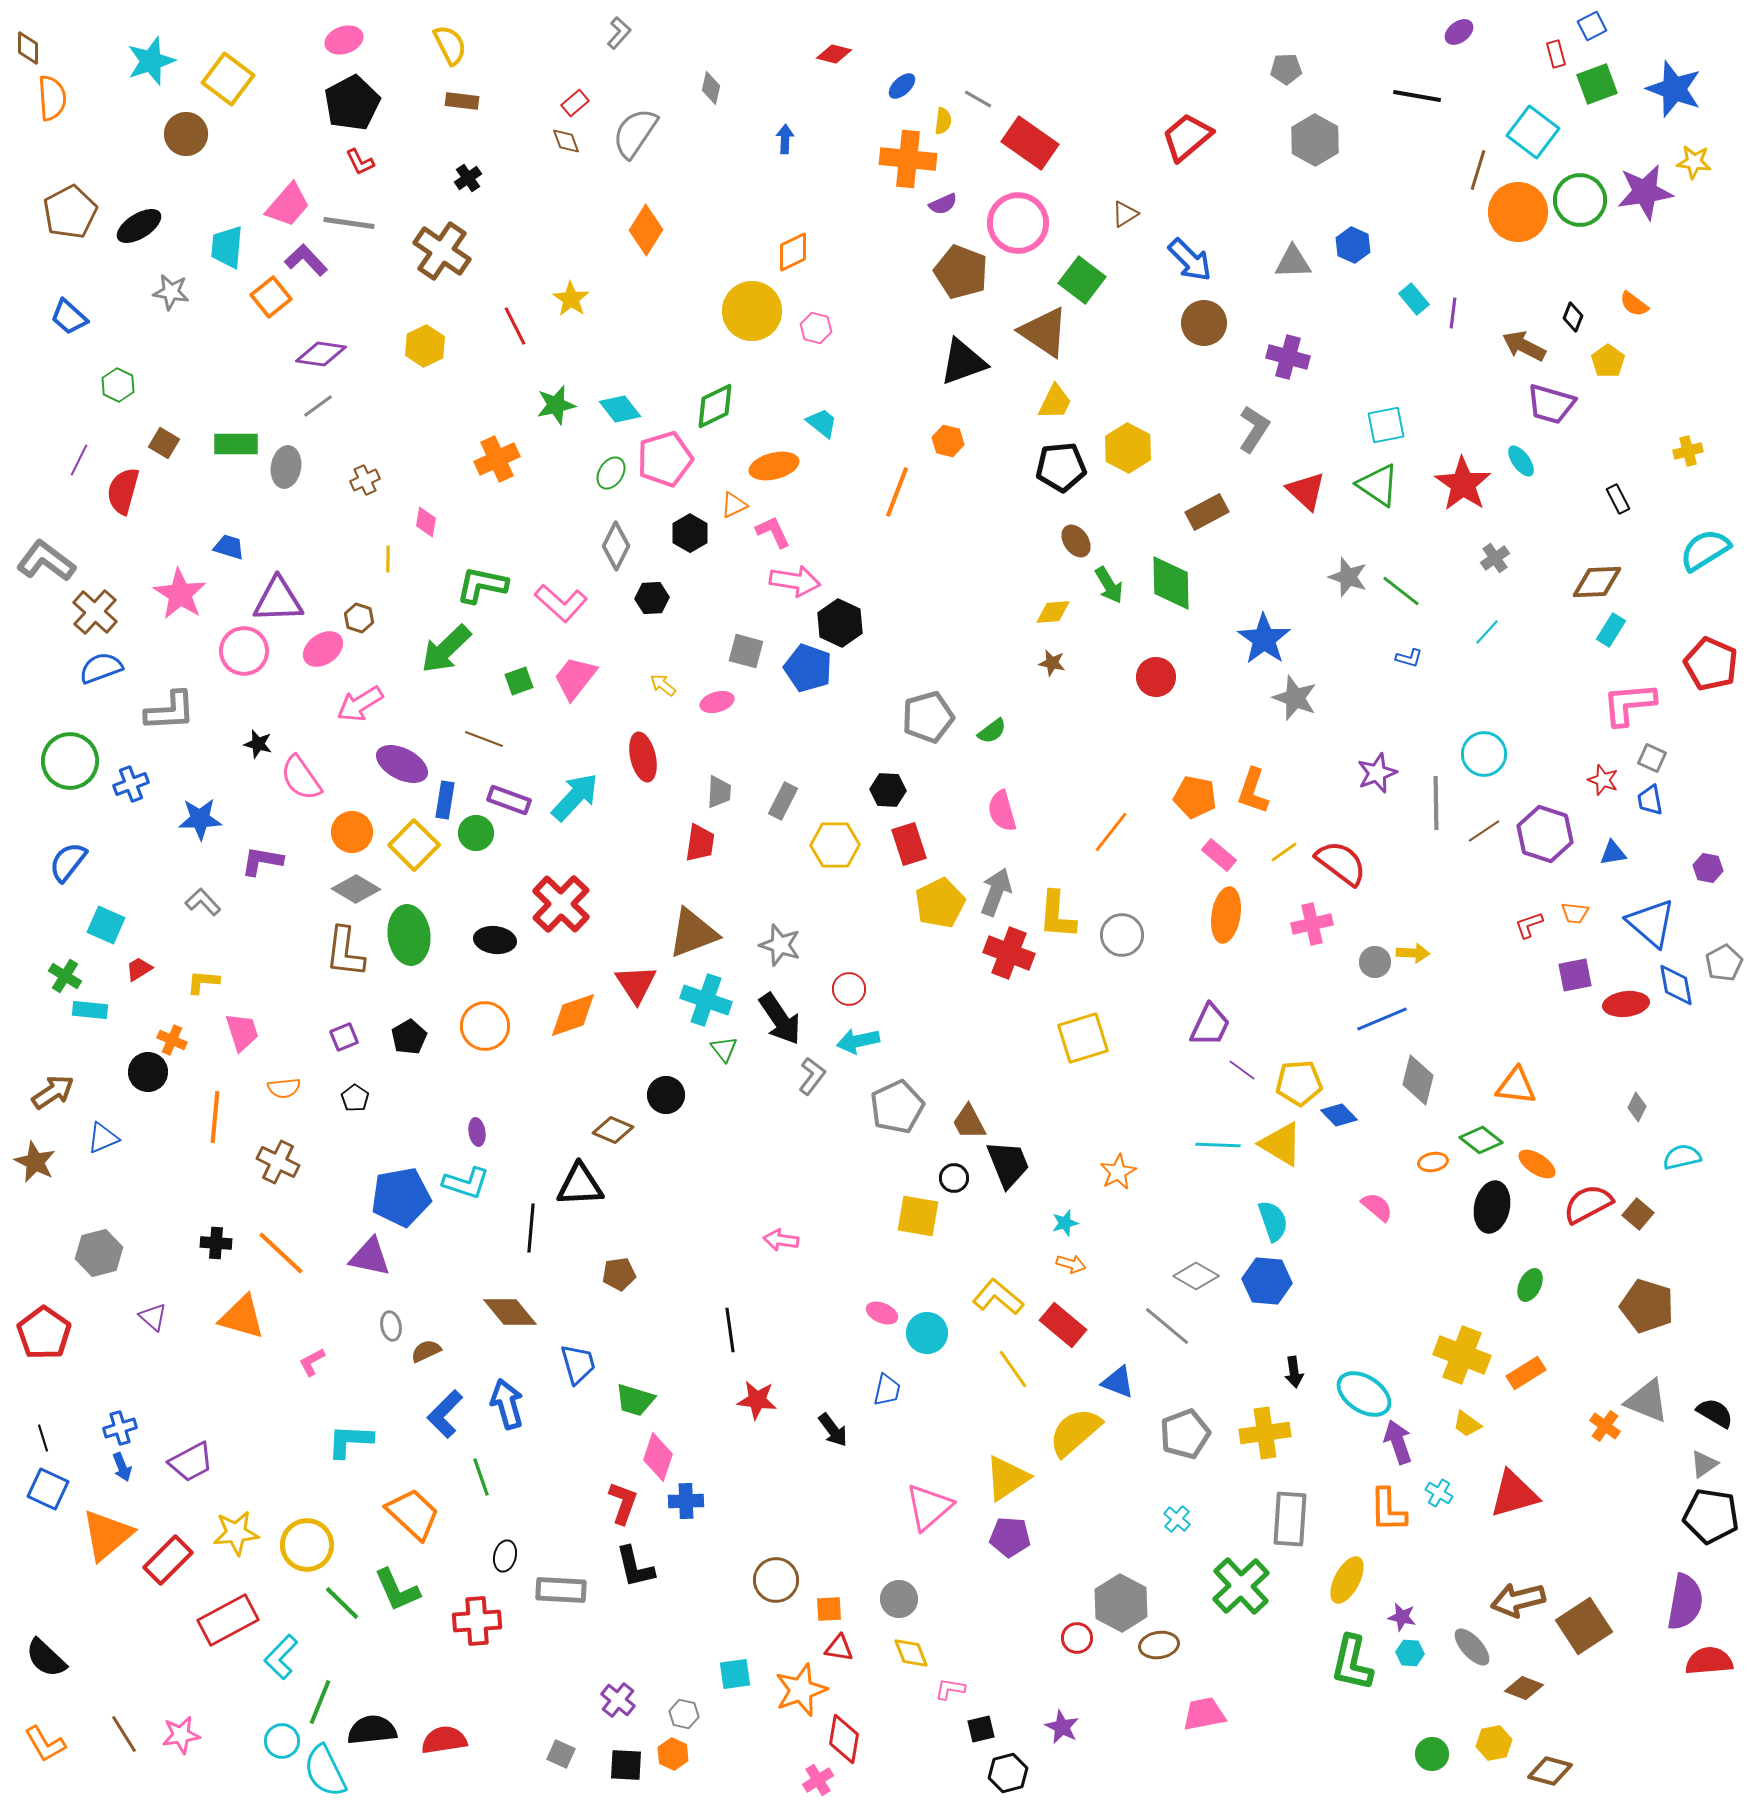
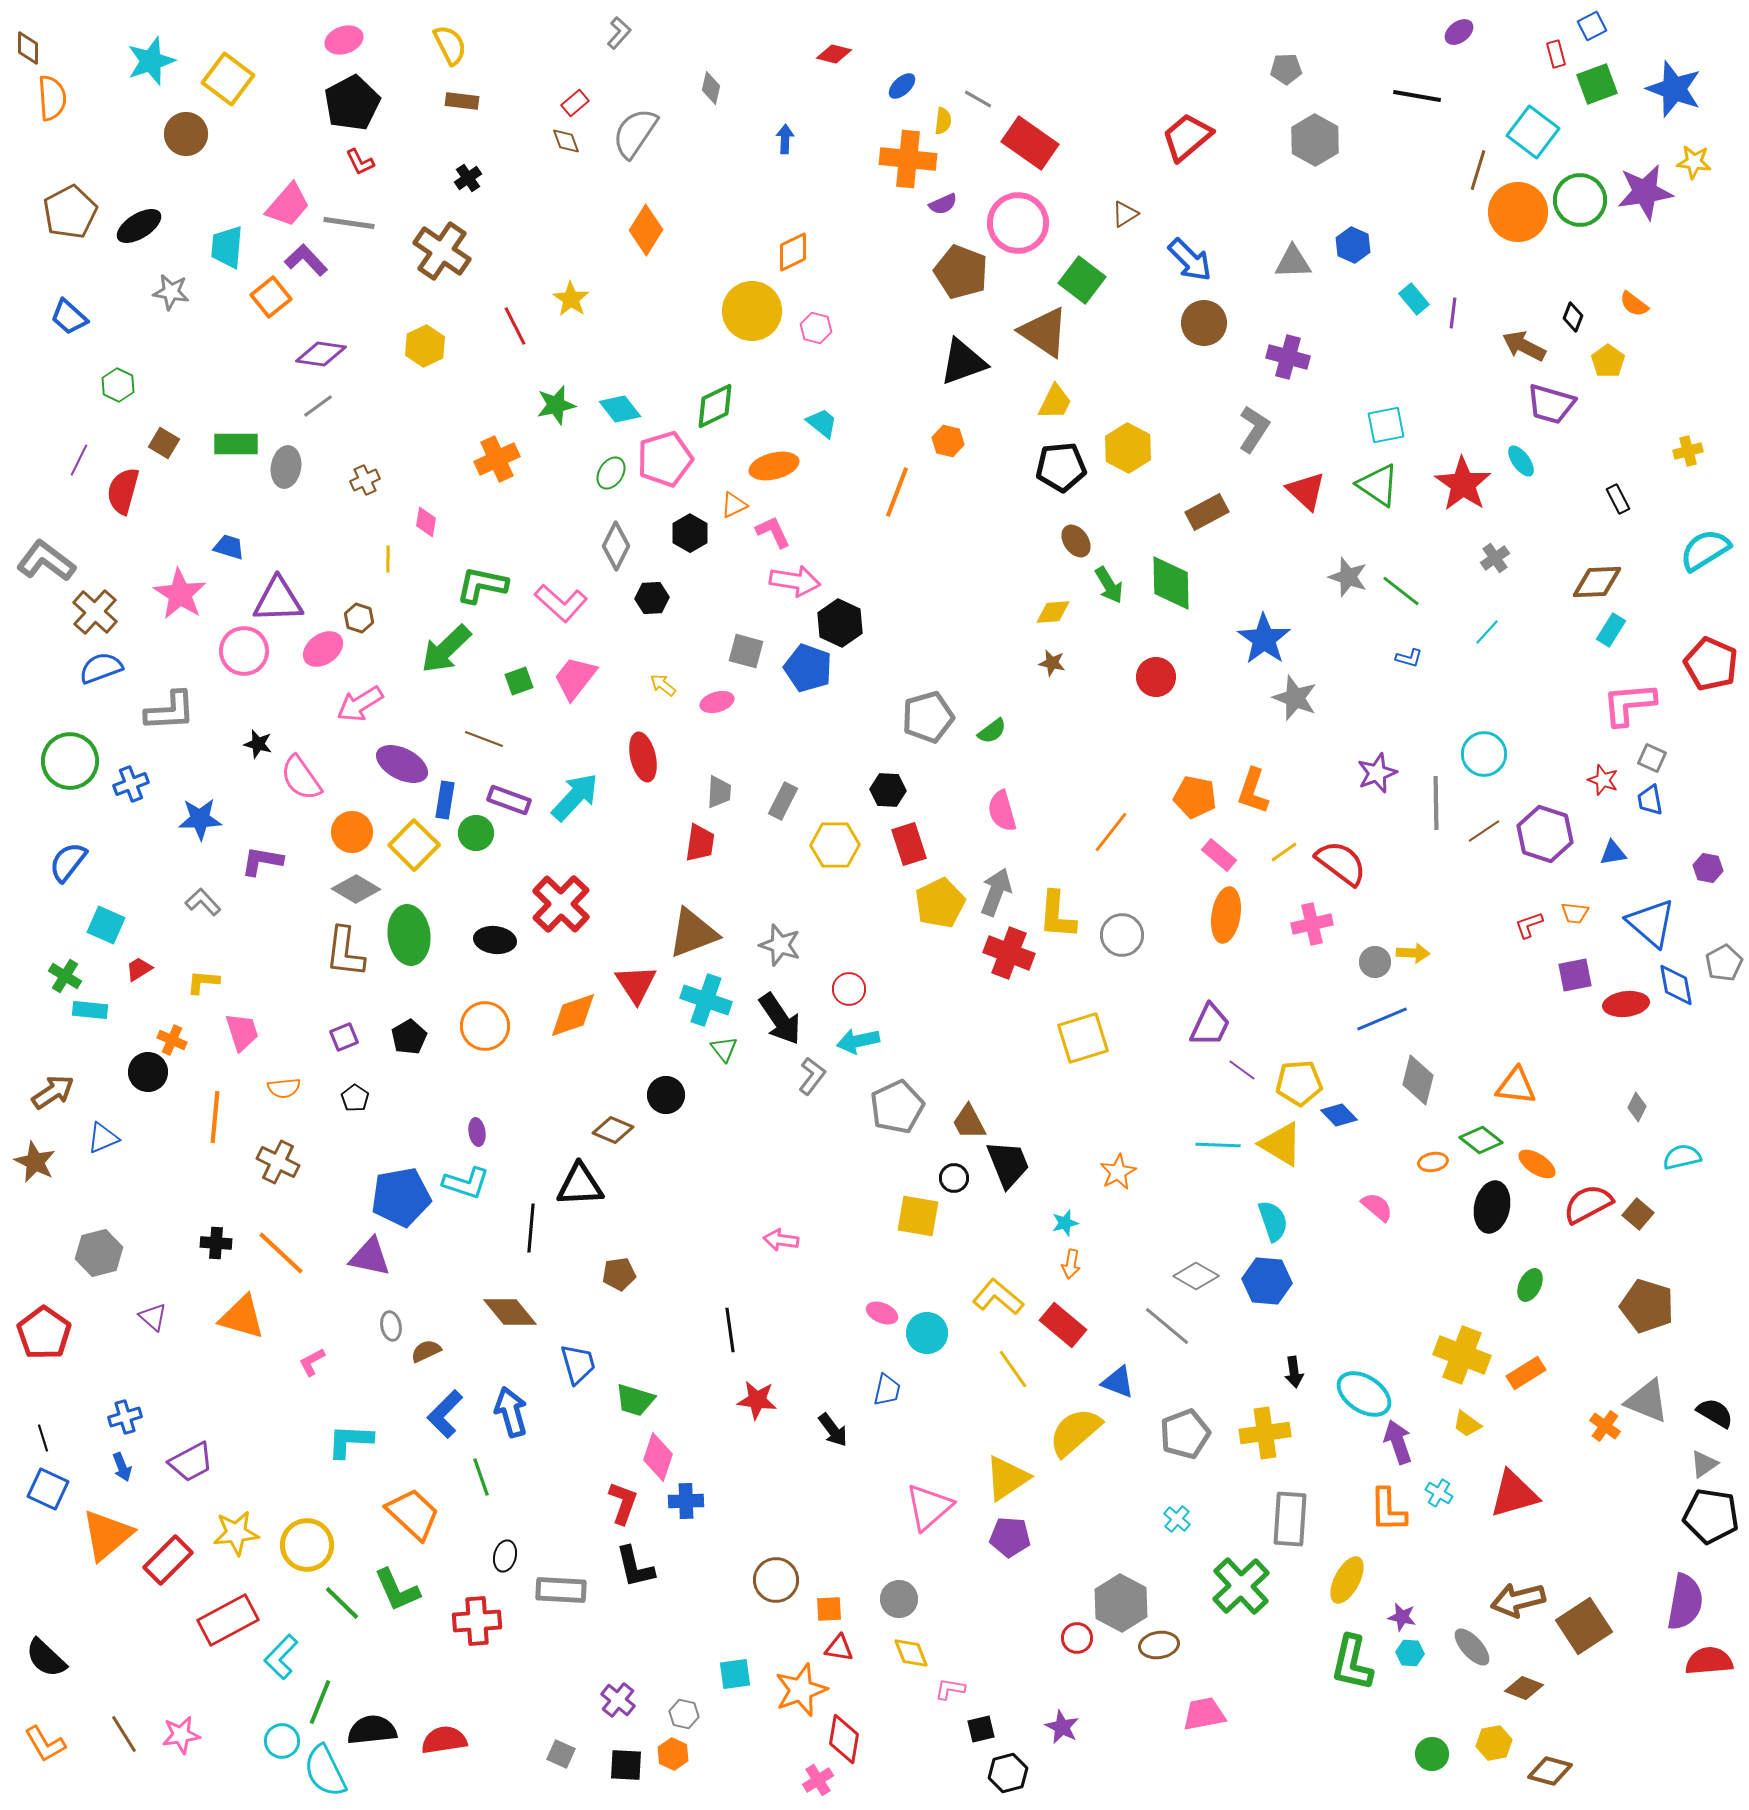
orange arrow at (1071, 1264): rotated 84 degrees clockwise
blue arrow at (507, 1404): moved 4 px right, 8 px down
blue cross at (120, 1428): moved 5 px right, 11 px up
